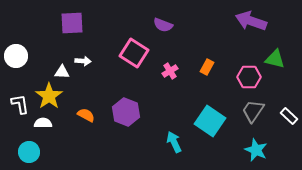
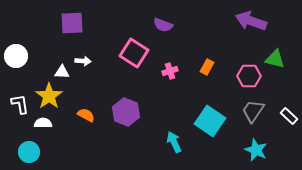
pink cross: rotated 14 degrees clockwise
pink hexagon: moved 1 px up
